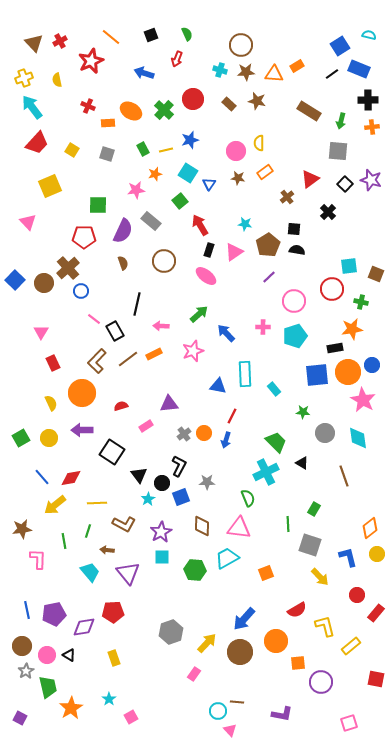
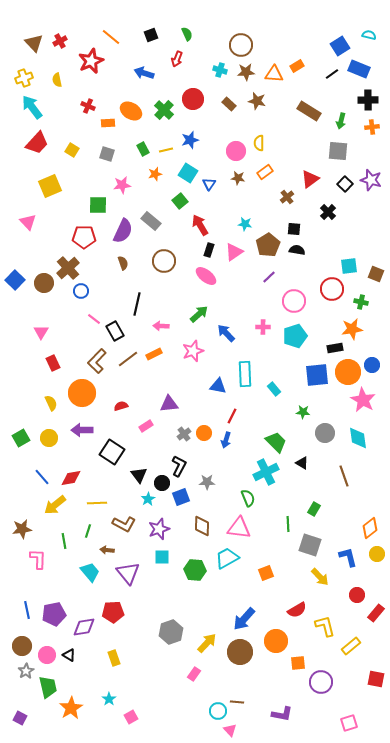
pink star at (136, 190): moved 14 px left, 5 px up
purple star at (161, 532): moved 2 px left, 3 px up; rotated 10 degrees clockwise
